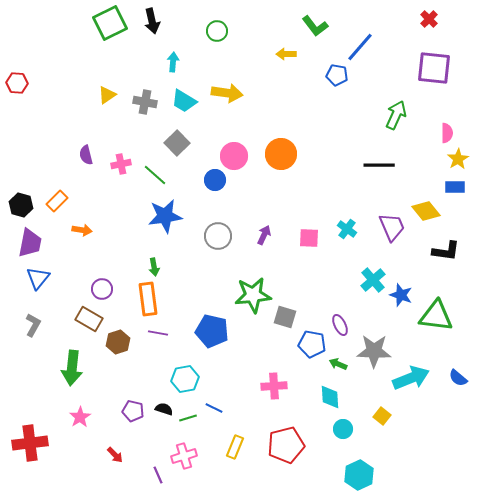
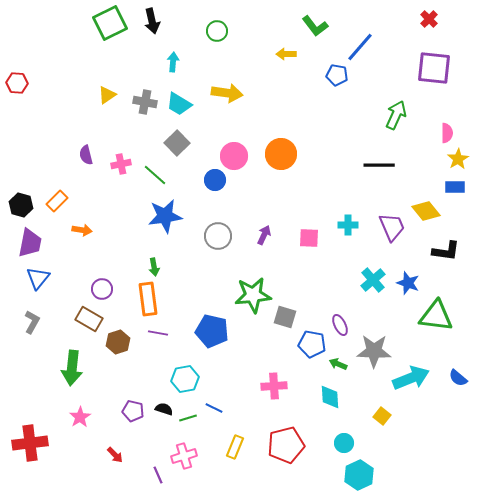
cyan trapezoid at (184, 101): moved 5 px left, 3 px down
cyan cross at (347, 229): moved 1 px right, 4 px up; rotated 36 degrees counterclockwise
blue star at (401, 295): moved 7 px right, 12 px up
gray L-shape at (33, 325): moved 1 px left, 3 px up
cyan circle at (343, 429): moved 1 px right, 14 px down
